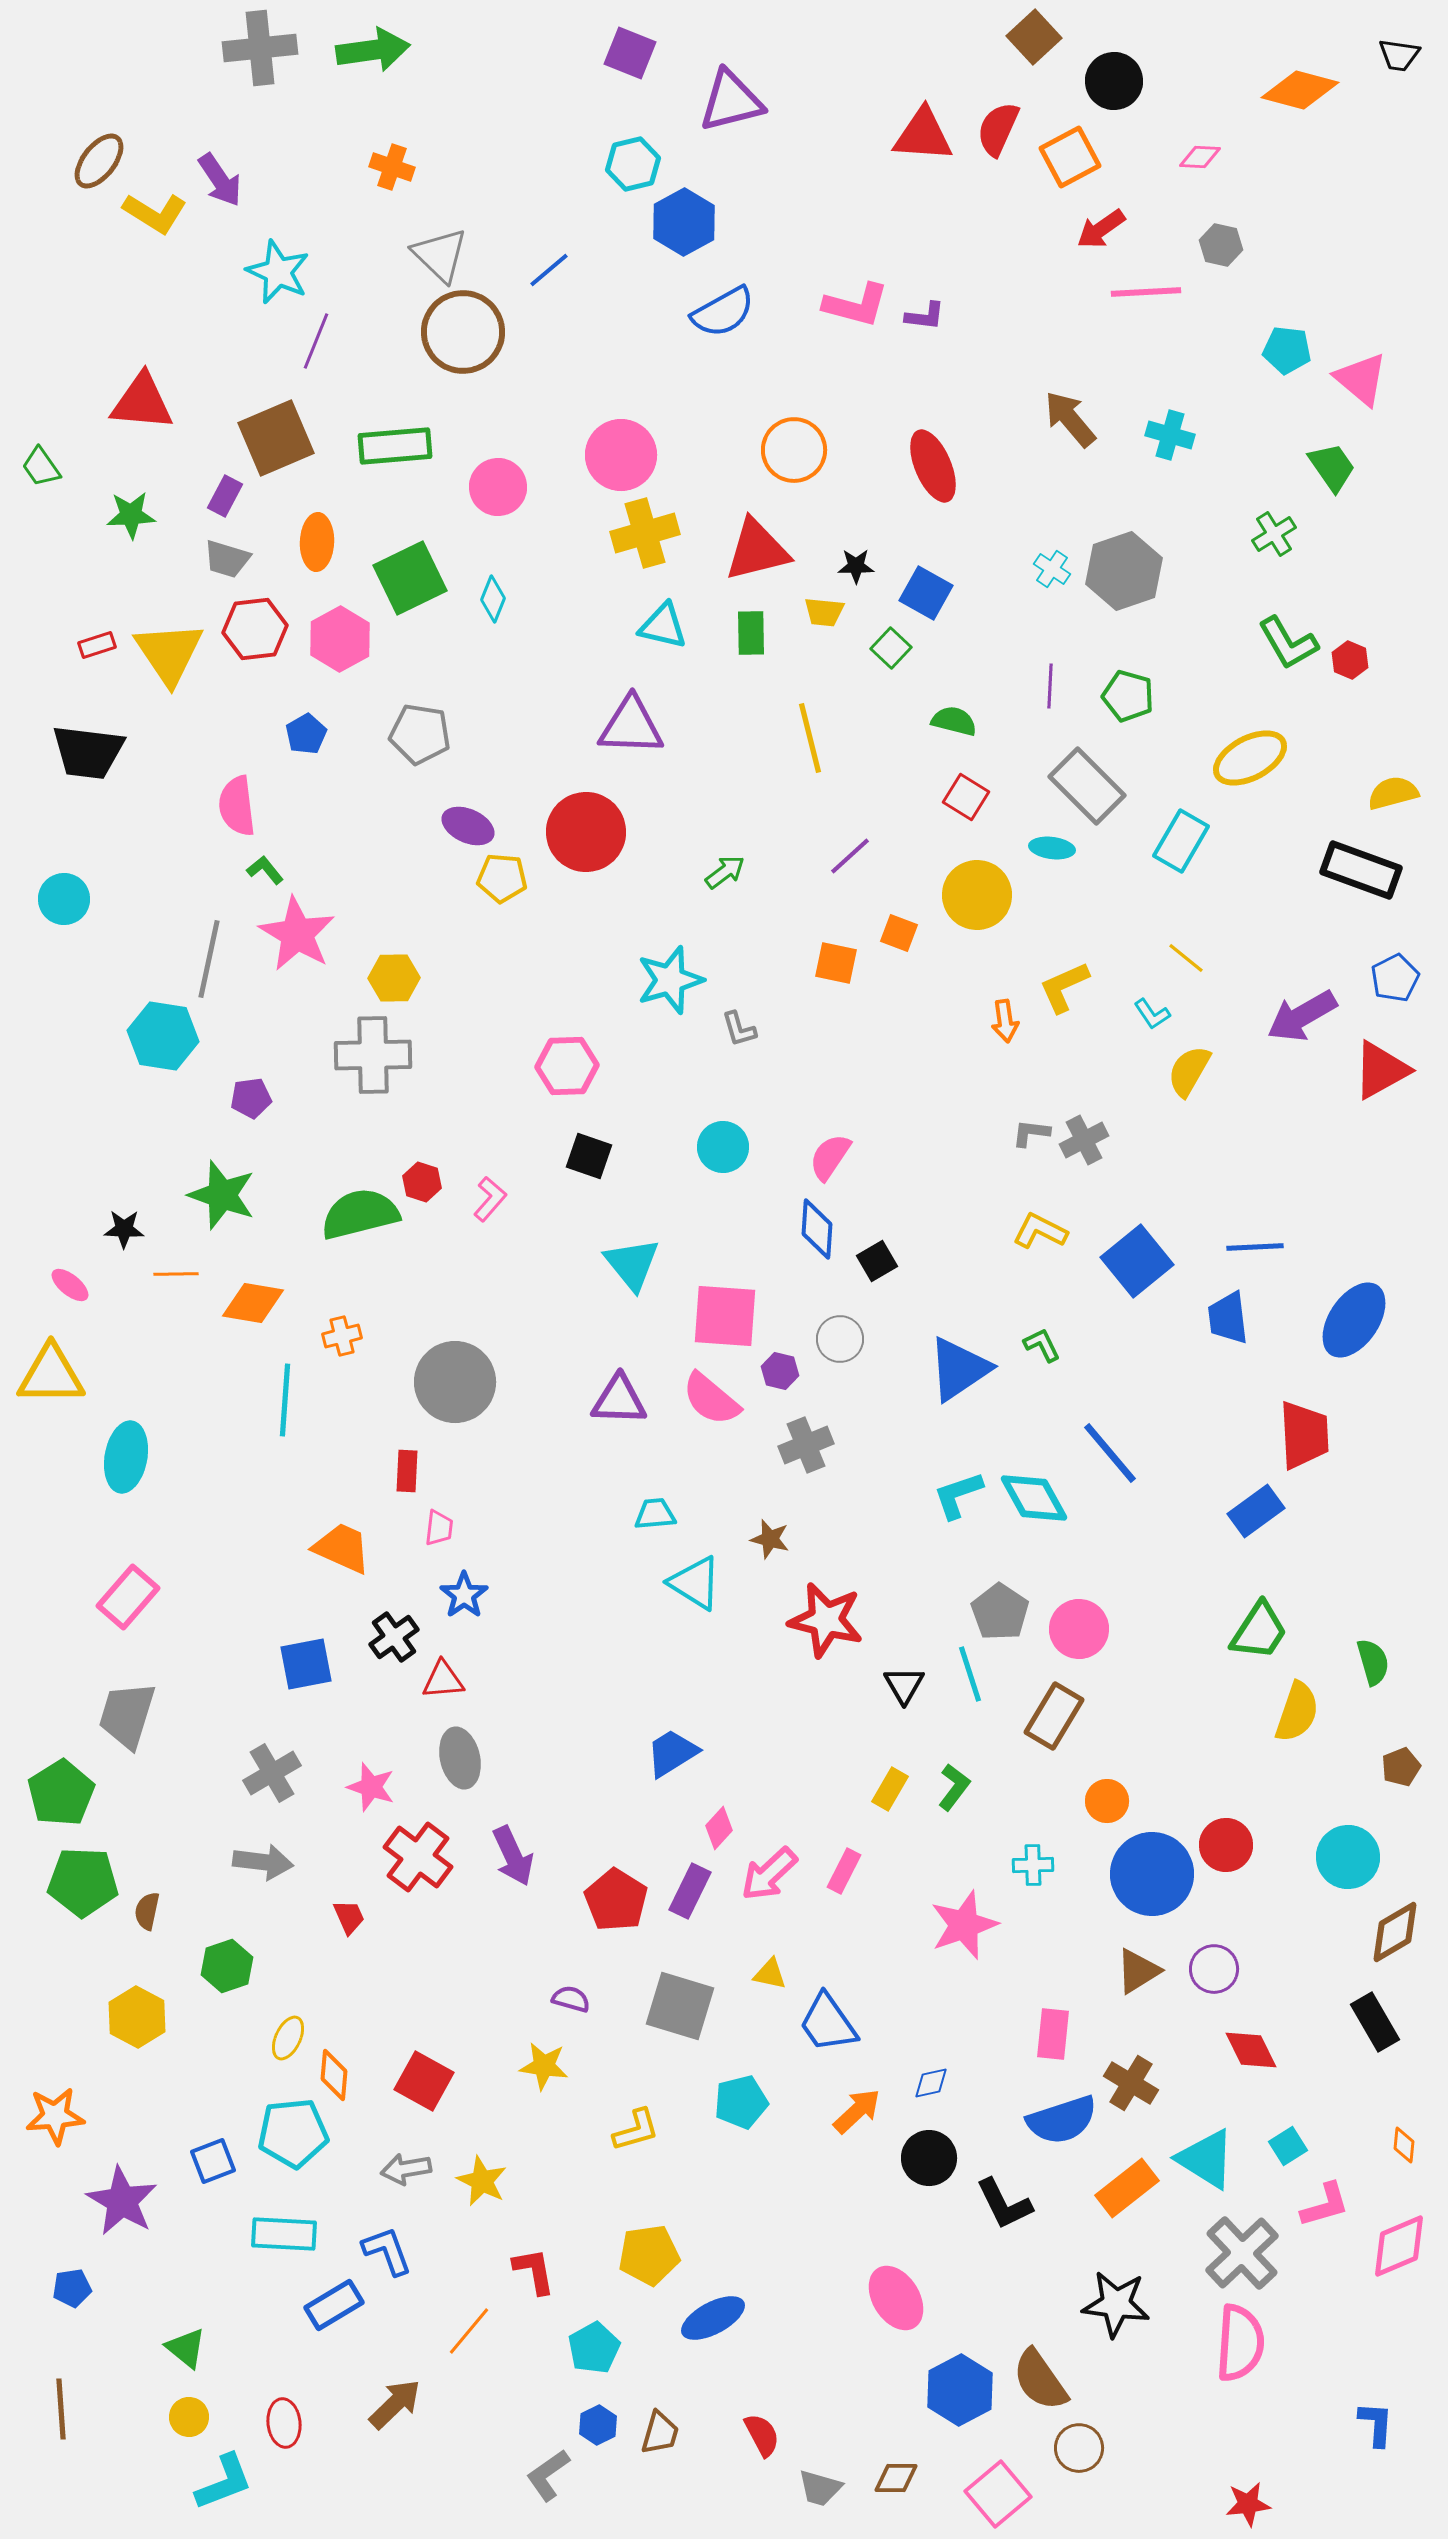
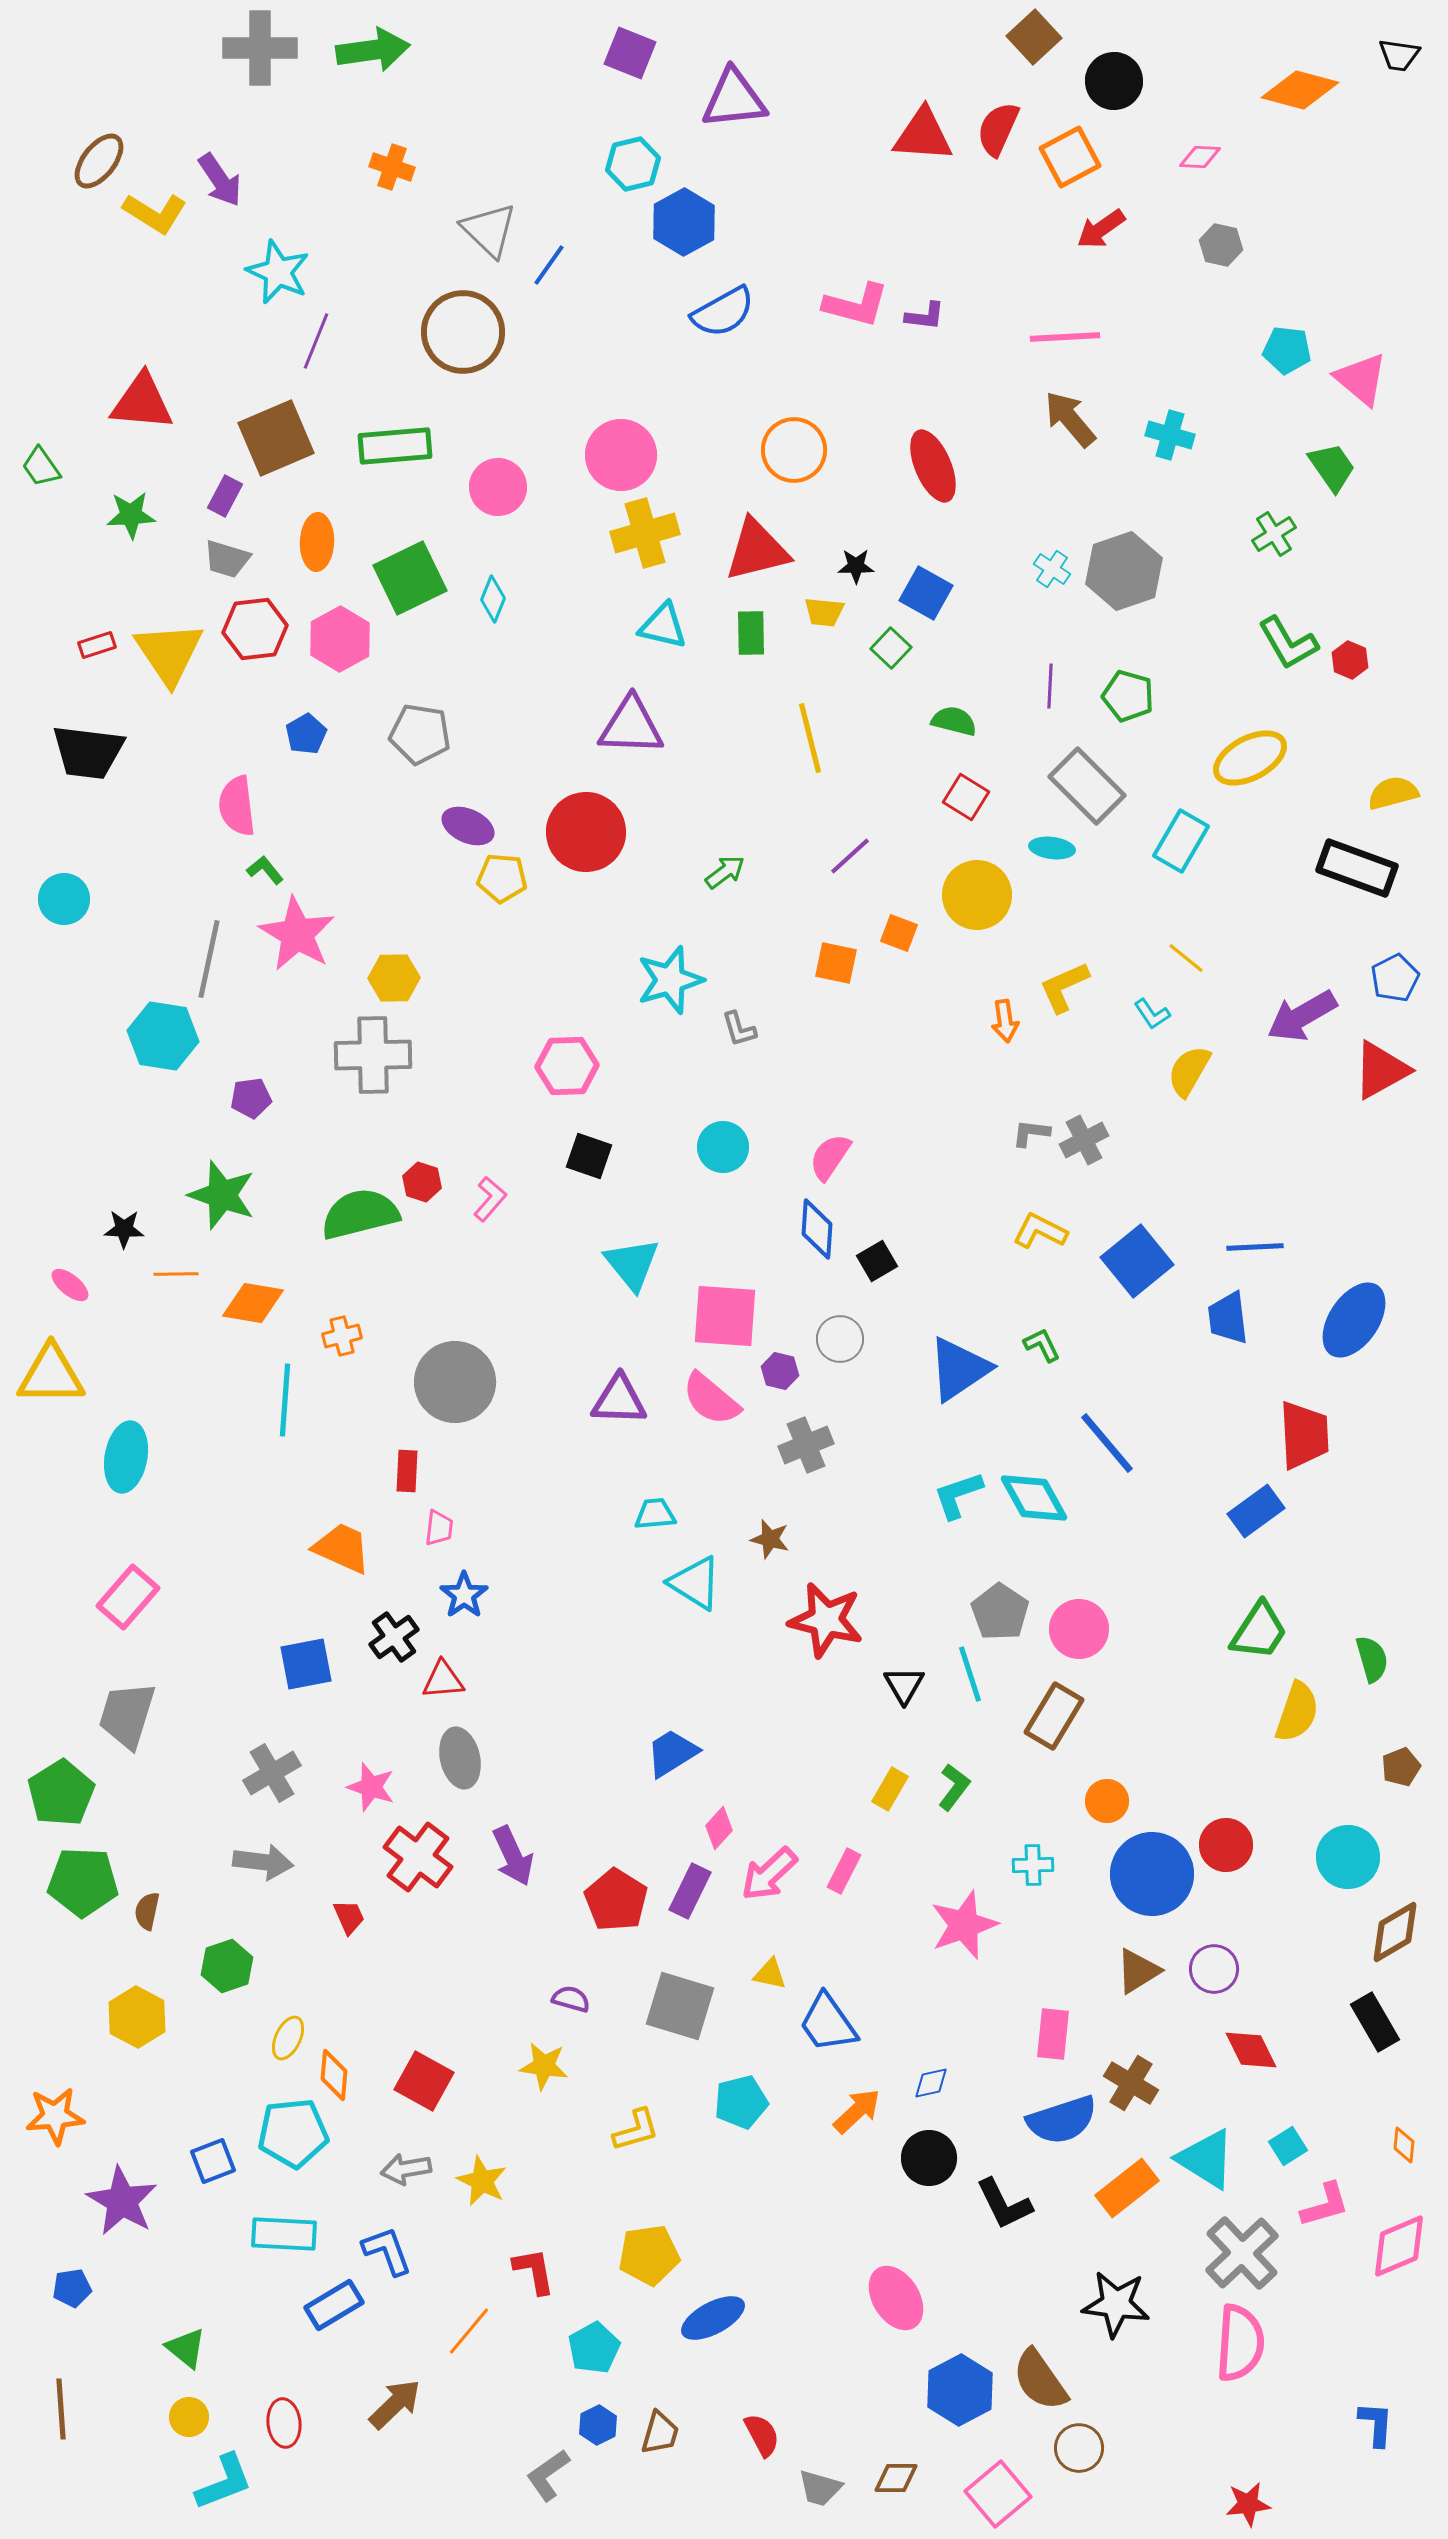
gray cross at (260, 48): rotated 6 degrees clockwise
purple triangle at (731, 101): moved 3 px right, 2 px up; rotated 8 degrees clockwise
gray triangle at (440, 255): moved 49 px right, 25 px up
blue line at (549, 270): moved 5 px up; rotated 15 degrees counterclockwise
pink line at (1146, 292): moved 81 px left, 45 px down
black rectangle at (1361, 870): moved 4 px left, 2 px up
blue line at (1110, 1453): moved 3 px left, 10 px up
green semicircle at (1373, 1662): moved 1 px left, 3 px up
